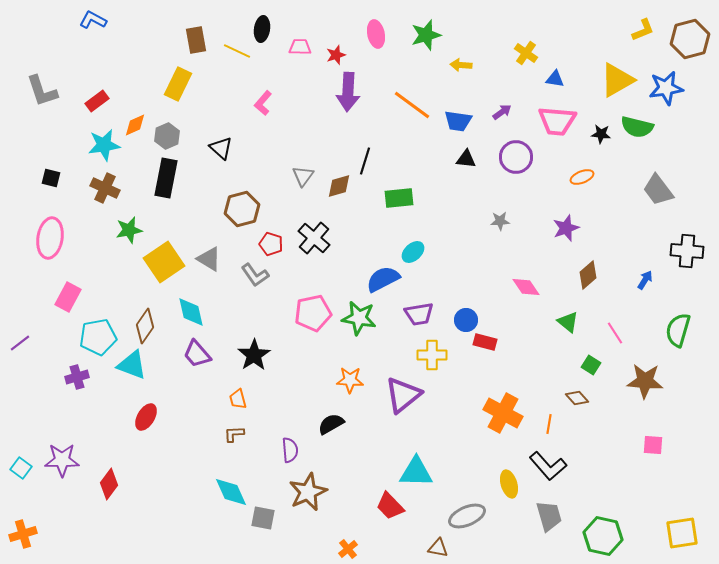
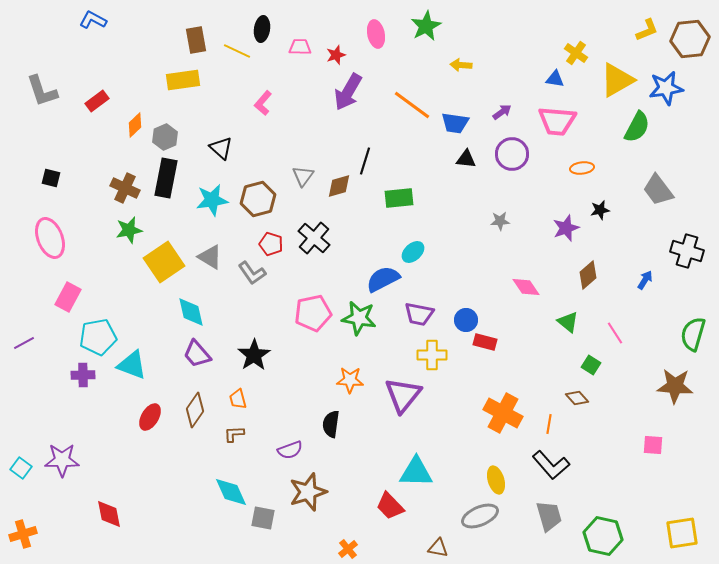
yellow L-shape at (643, 30): moved 4 px right
green star at (426, 35): moved 9 px up; rotated 12 degrees counterclockwise
brown hexagon at (690, 39): rotated 9 degrees clockwise
yellow cross at (526, 53): moved 50 px right
yellow rectangle at (178, 84): moved 5 px right, 4 px up; rotated 56 degrees clockwise
purple arrow at (348, 92): rotated 27 degrees clockwise
blue trapezoid at (458, 121): moved 3 px left, 2 px down
orange diamond at (135, 125): rotated 20 degrees counterclockwise
green semicircle at (637, 127): rotated 76 degrees counterclockwise
black star at (601, 134): moved 1 px left, 76 px down; rotated 18 degrees counterclockwise
gray hexagon at (167, 136): moved 2 px left, 1 px down
cyan star at (104, 145): moved 108 px right, 55 px down
purple circle at (516, 157): moved 4 px left, 3 px up
orange ellipse at (582, 177): moved 9 px up; rotated 15 degrees clockwise
brown cross at (105, 188): moved 20 px right
brown hexagon at (242, 209): moved 16 px right, 10 px up
pink ellipse at (50, 238): rotated 30 degrees counterclockwise
black cross at (687, 251): rotated 12 degrees clockwise
gray triangle at (209, 259): moved 1 px right, 2 px up
gray L-shape at (255, 275): moved 3 px left, 2 px up
purple trapezoid at (419, 314): rotated 20 degrees clockwise
brown diamond at (145, 326): moved 50 px right, 84 px down
green semicircle at (678, 330): moved 15 px right, 4 px down
purple line at (20, 343): moved 4 px right; rotated 10 degrees clockwise
purple cross at (77, 377): moved 6 px right, 2 px up; rotated 15 degrees clockwise
brown star at (645, 381): moved 30 px right, 5 px down
purple triangle at (403, 395): rotated 12 degrees counterclockwise
red ellipse at (146, 417): moved 4 px right
black semicircle at (331, 424): rotated 52 degrees counterclockwise
purple semicircle at (290, 450): rotated 75 degrees clockwise
black L-shape at (548, 466): moved 3 px right, 1 px up
red diamond at (109, 484): moved 30 px down; rotated 48 degrees counterclockwise
yellow ellipse at (509, 484): moved 13 px left, 4 px up
brown star at (308, 492): rotated 6 degrees clockwise
gray ellipse at (467, 516): moved 13 px right
